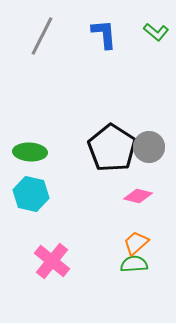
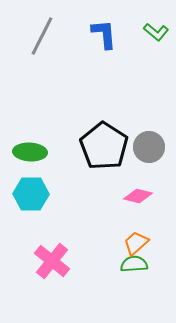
black pentagon: moved 8 px left, 2 px up
cyan hexagon: rotated 12 degrees counterclockwise
